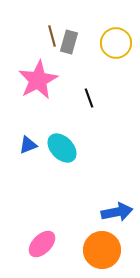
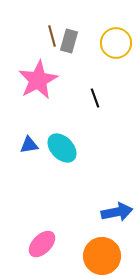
gray rectangle: moved 1 px up
black line: moved 6 px right
blue triangle: moved 1 px right; rotated 12 degrees clockwise
orange circle: moved 6 px down
